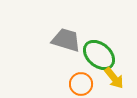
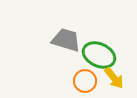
green ellipse: rotated 16 degrees counterclockwise
orange circle: moved 4 px right, 3 px up
